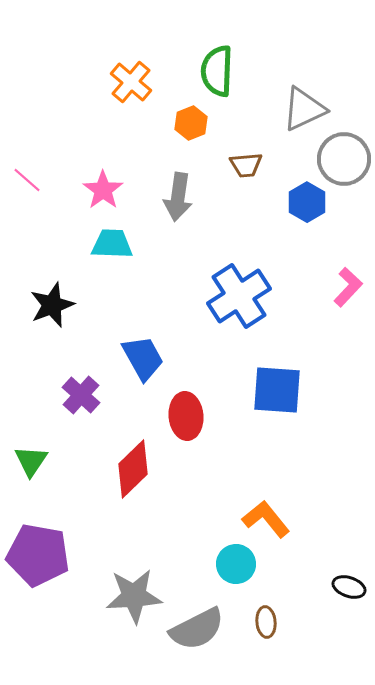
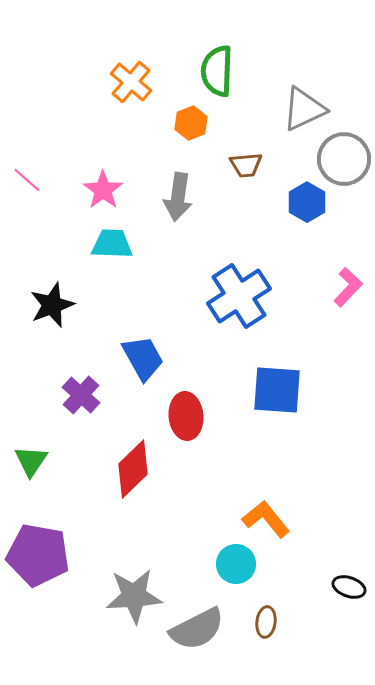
brown ellipse: rotated 12 degrees clockwise
